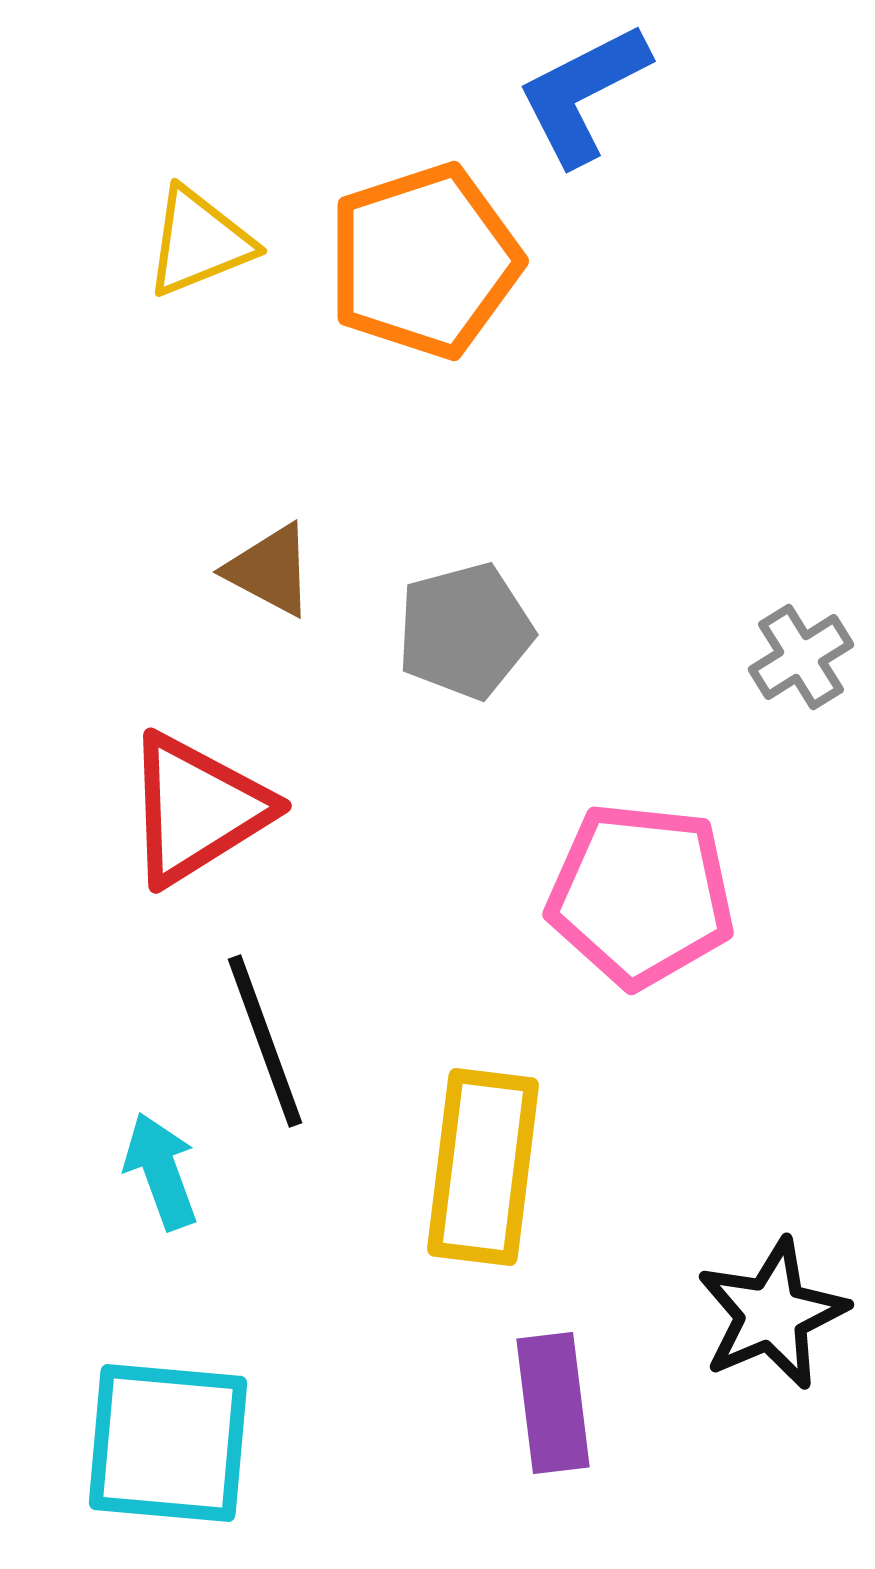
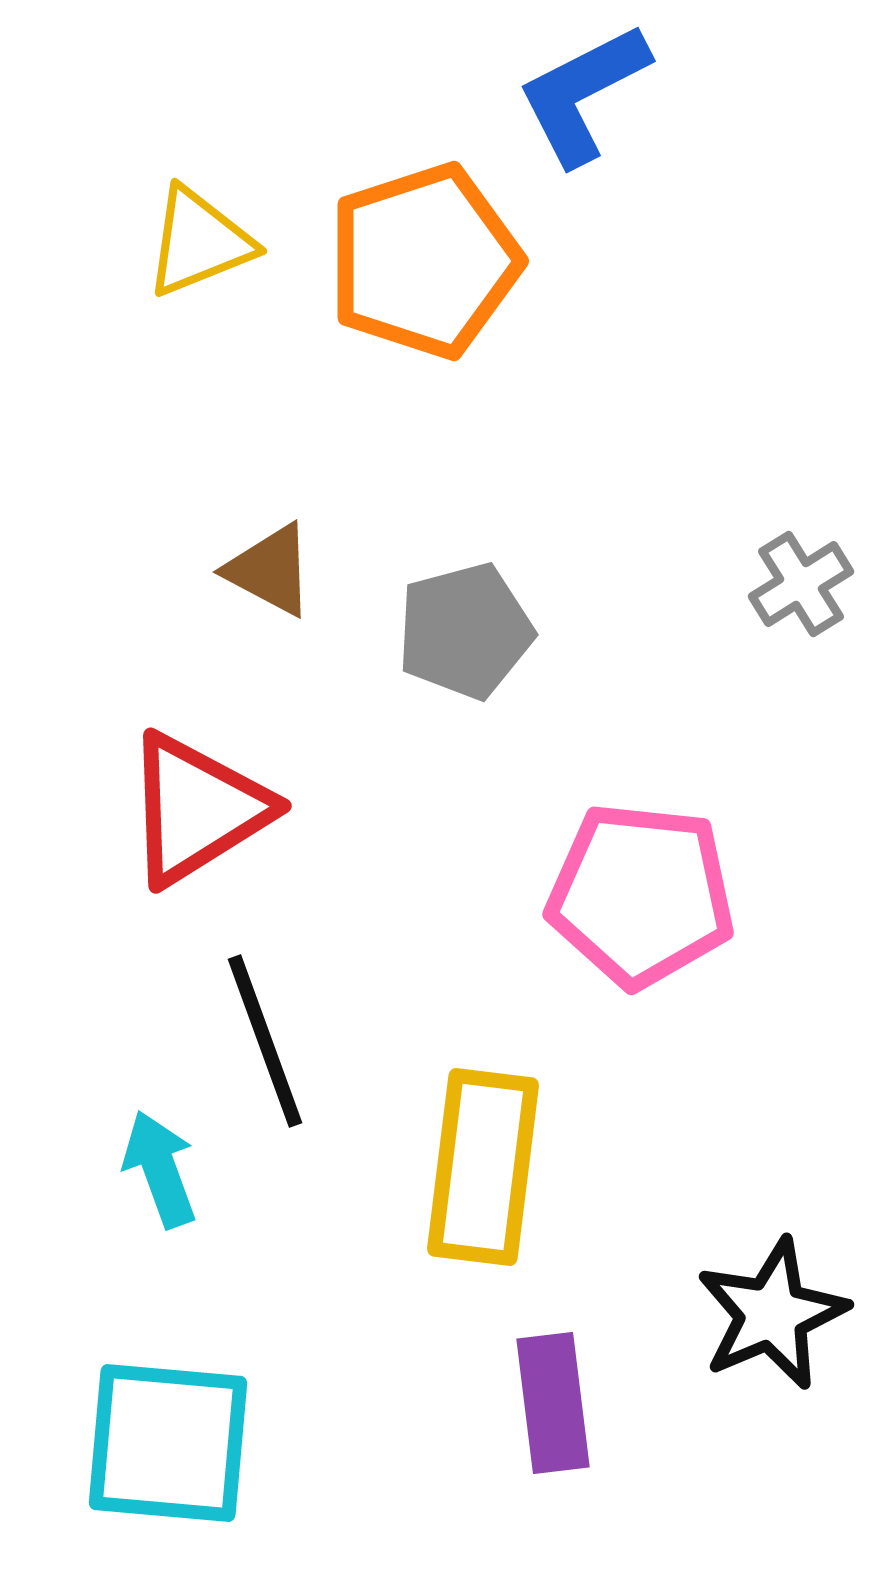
gray cross: moved 73 px up
cyan arrow: moved 1 px left, 2 px up
